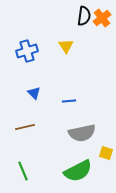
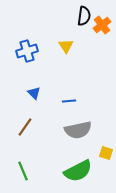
orange cross: moved 7 px down
brown line: rotated 42 degrees counterclockwise
gray semicircle: moved 4 px left, 3 px up
